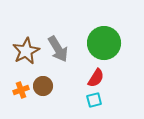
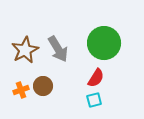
brown star: moved 1 px left, 1 px up
